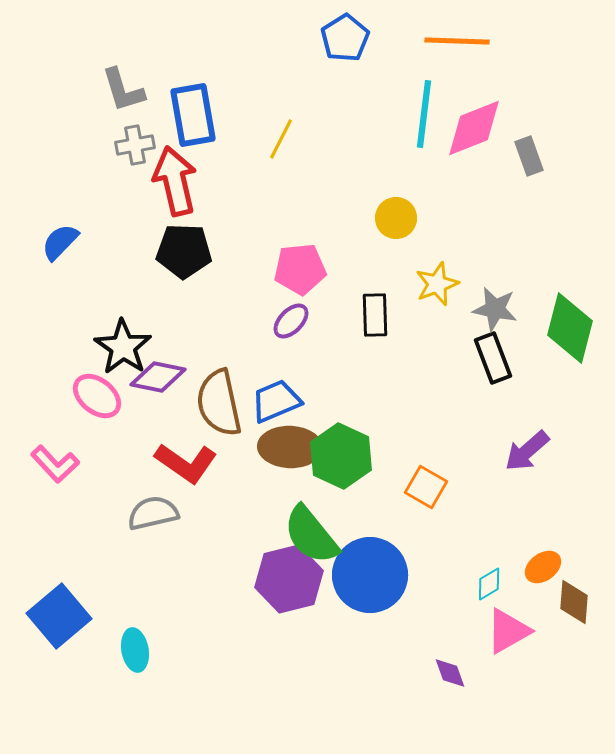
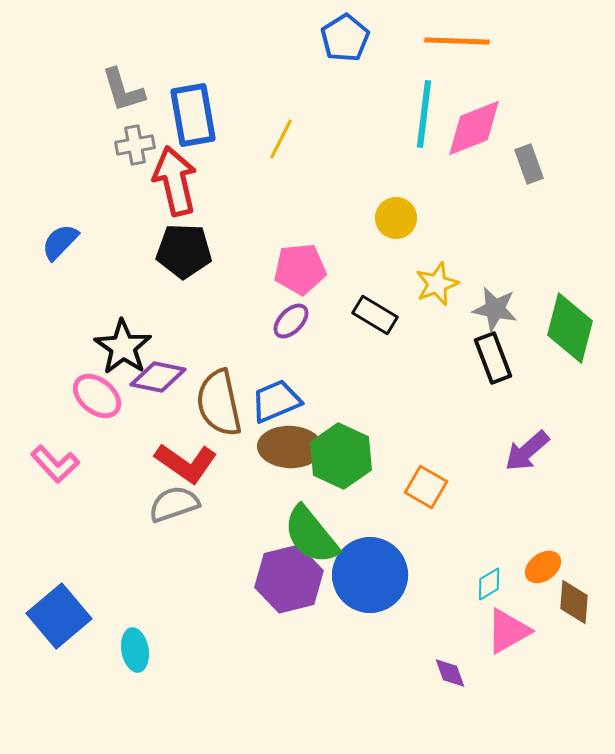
gray rectangle at (529, 156): moved 8 px down
black rectangle at (375, 315): rotated 57 degrees counterclockwise
gray semicircle at (153, 513): moved 21 px right, 9 px up; rotated 6 degrees counterclockwise
